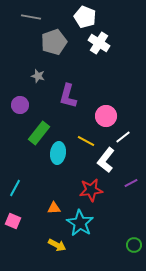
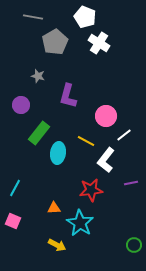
gray line: moved 2 px right
gray pentagon: moved 1 px right; rotated 10 degrees counterclockwise
purple circle: moved 1 px right
white line: moved 1 px right, 2 px up
purple line: rotated 16 degrees clockwise
